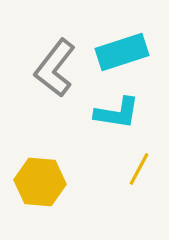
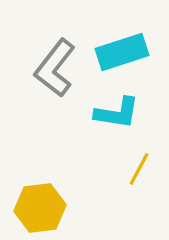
yellow hexagon: moved 26 px down; rotated 12 degrees counterclockwise
